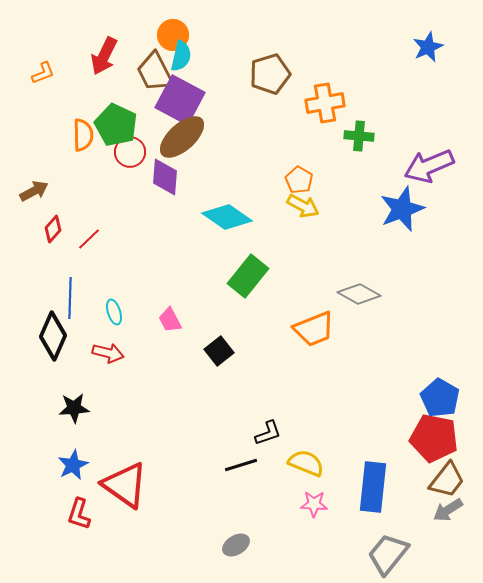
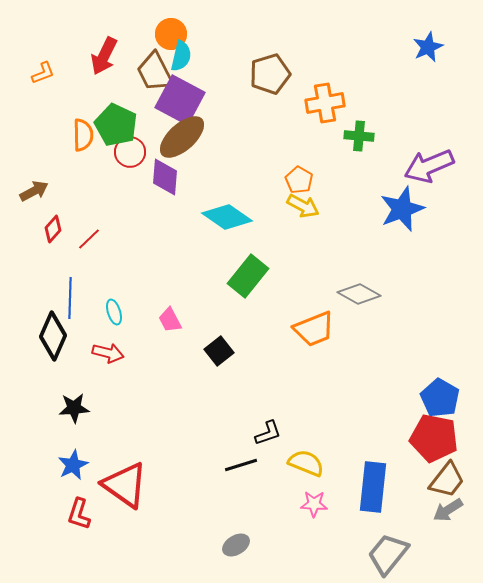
orange circle at (173, 35): moved 2 px left, 1 px up
